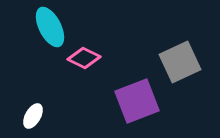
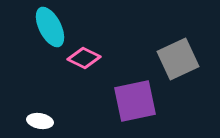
gray square: moved 2 px left, 3 px up
purple square: moved 2 px left; rotated 9 degrees clockwise
white ellipse: moved 7 px right, 5 px down; rotated 70 degrees clockwise
